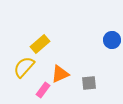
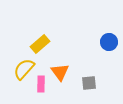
blue circle: moved 3 px left, 2 px down
yellow semicircle: moved 2 px down
orange triangle: moved 2 px up; rotated 42 degrees counterclockwise
pink rectangle: moved 2 px left, 6 px up; rotated 35 degrees counterclockwise
